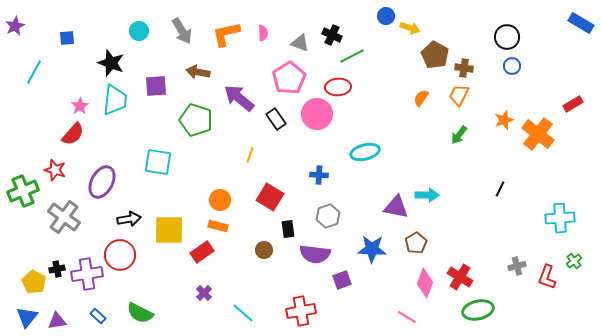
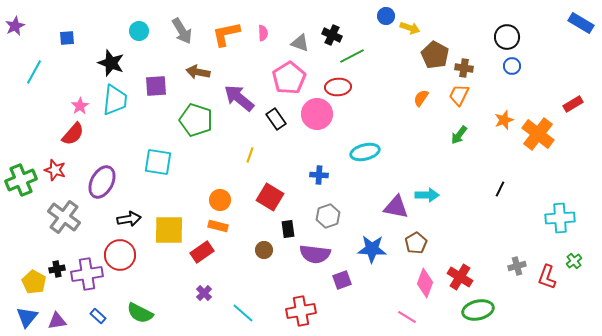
green cross at (23, 191): moved 2 px left, 11 px up
